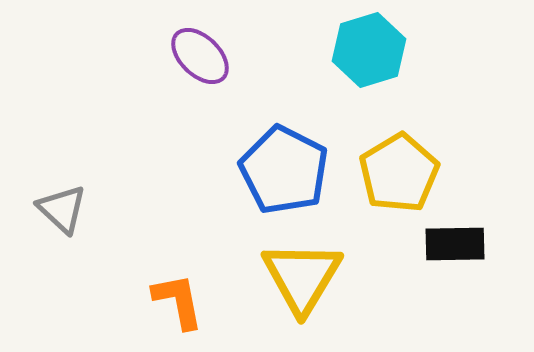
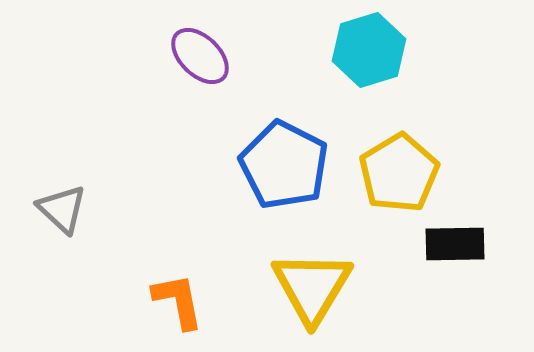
blue pentagon: moved 5 px up
yellow triangle: moved 10 px right, 10 px down
